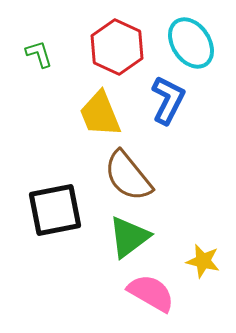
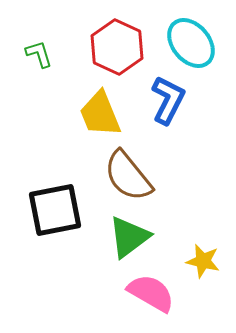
cyan ellipse: rotated 6 degrees counterclockwise
